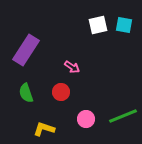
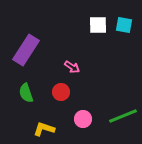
white square: rotated 12 degrees clockwise
pink circle: moved 3 px left
